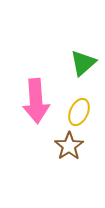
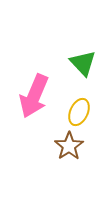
green triangle: rotated 32 degrees counterclockwise
pink arrow: moved 2 px left, 5 px up; rotated 27 degrees clockwise
